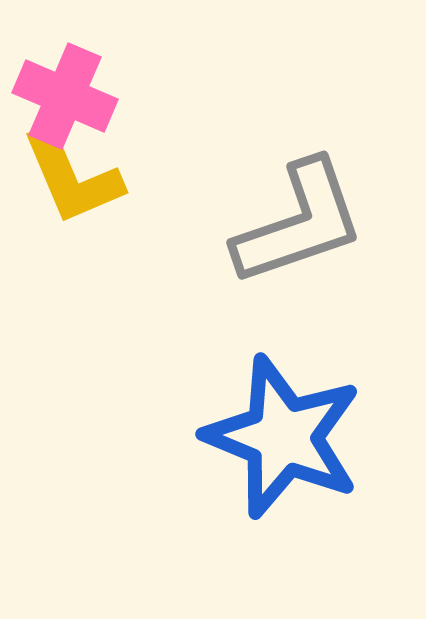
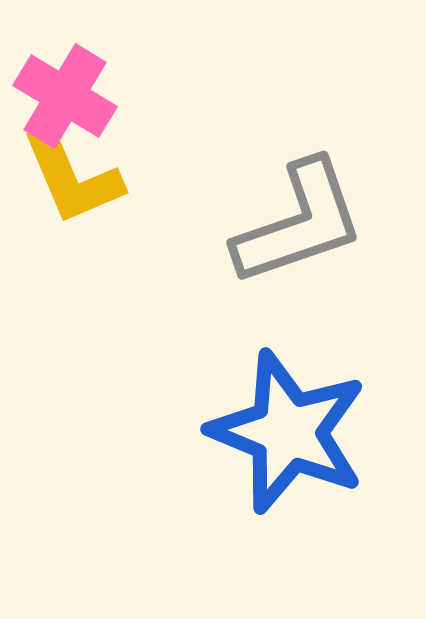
pink cross: rotated 8 degrees clockwise
blue star: moved 5 px right, 5 px up
